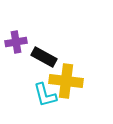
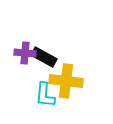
purple cross: moved 9 px right, 11 px down; rotated 15 degrees clockwise
cyan L-shape: rotated 20 degrees clockwise
